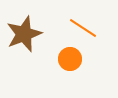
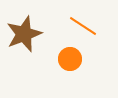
orange line: moved 2 px up
